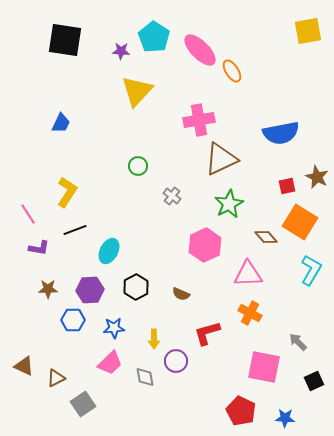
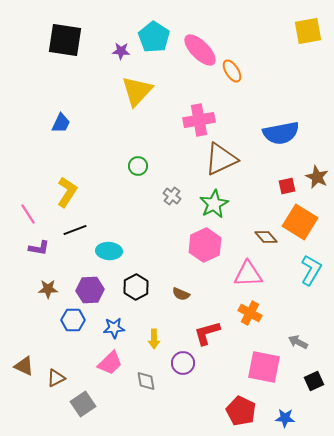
green star at (229, 204): moved 15 px left
cyan ellipse at (109, 251): rotated 65 degrees clockwise
gray arrow at (298, 342): rotated 18 degrees counterclockwise
purple circle at (176, 361): moved 7 px right, 2 px down
gray diamond at (145, 377): moved 1 px right, 4 px down
